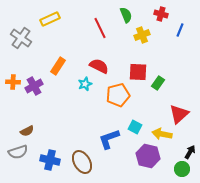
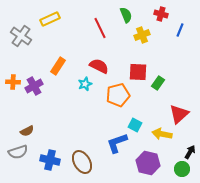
gray cross: moved 2 px up
cyan square: moved 2 px up
blue L-shape: moved 8 px right, 4 px down
purple hexagon: moved 7 px down
